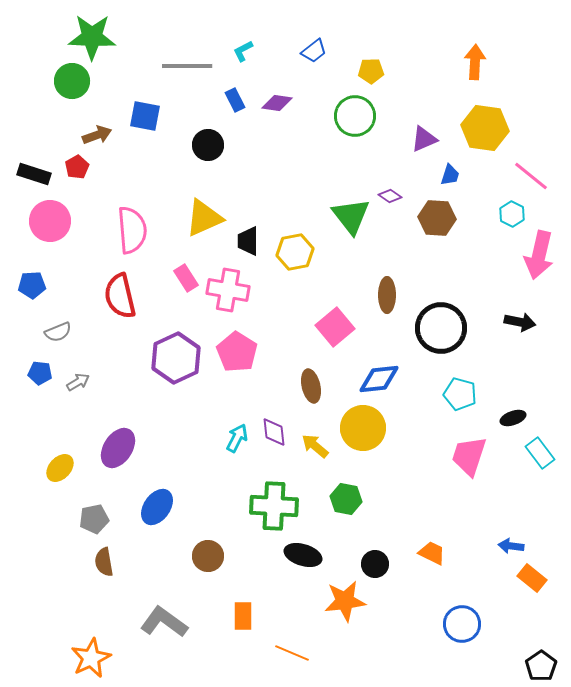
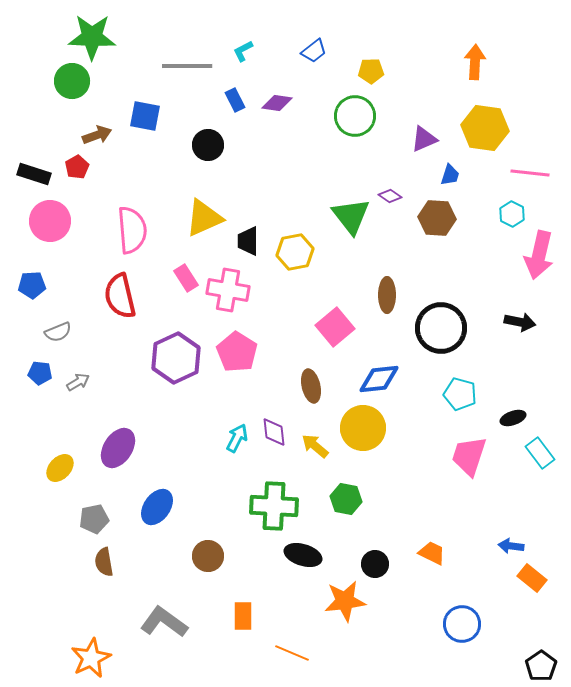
pink line at (531, 176): moved 1 px left, 3 px up; rotated 33 degrees counterclockwise
